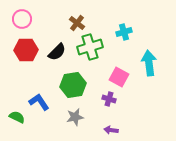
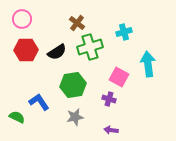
black semicircle: rotated 12 degrees clockwise
cyan arrow: moved 1 px left, 1 px down
